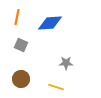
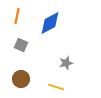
orange line: moved 1 px up
blue diamond: rotated 25 degrees counterclockwise
gray star: rotated 16 degrees counterclockwise
